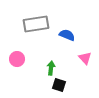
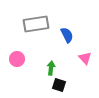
blue semicircle: rotated 42 degrees clockwise
